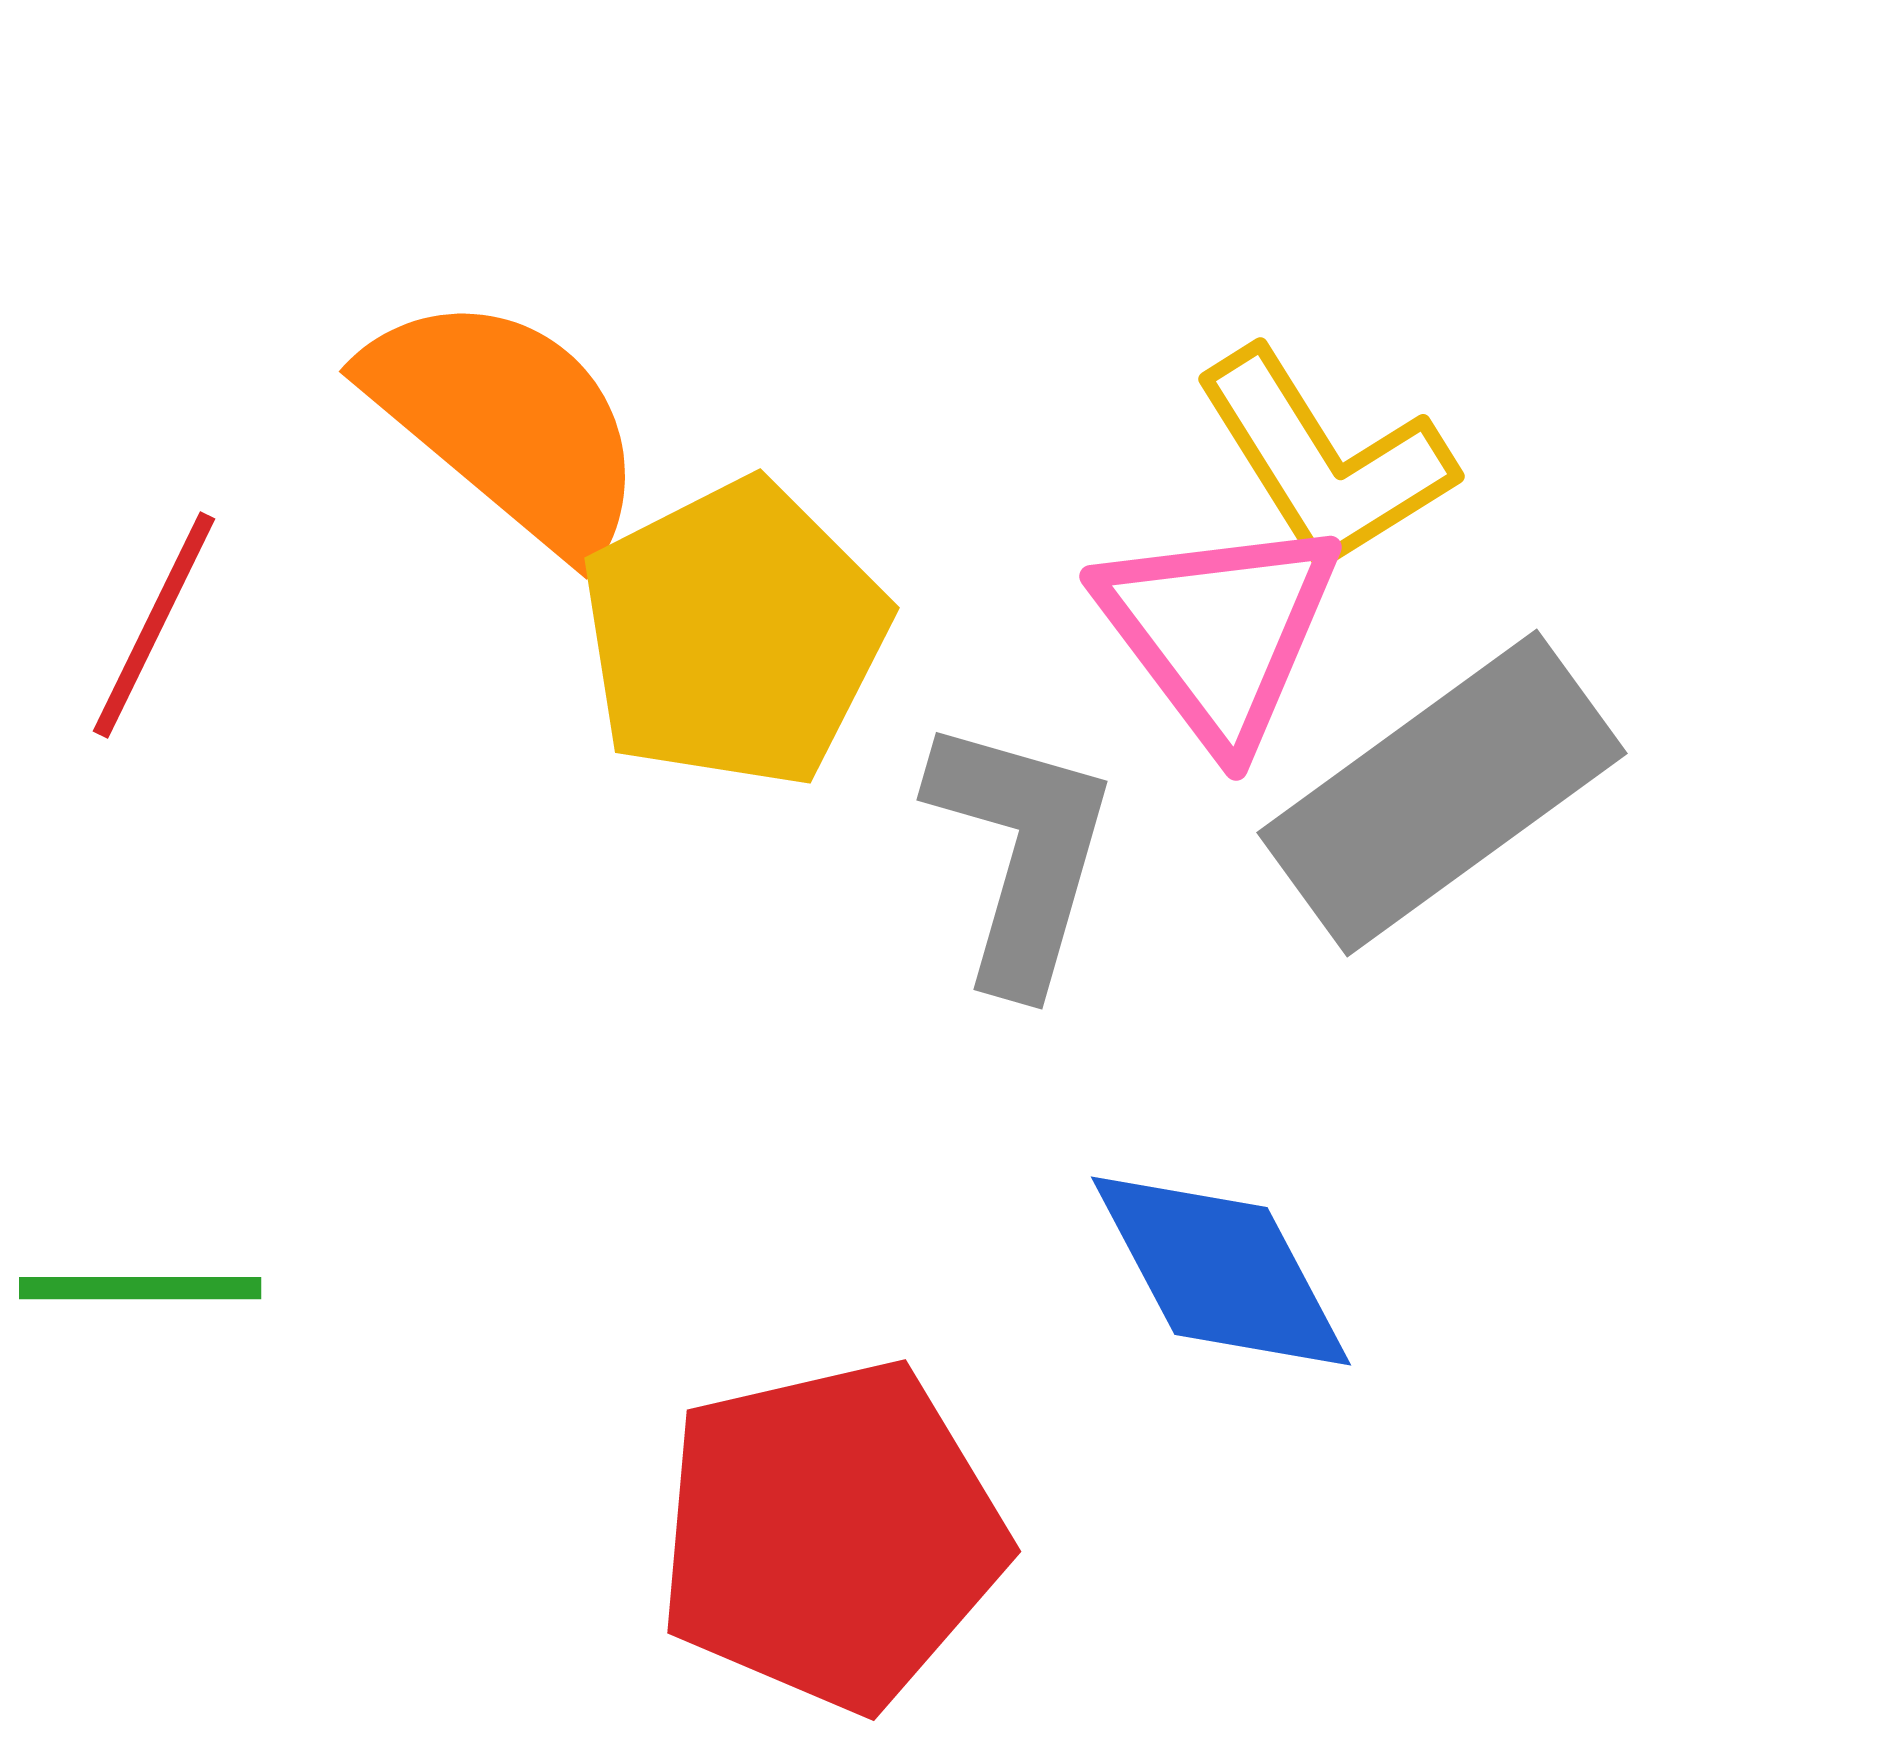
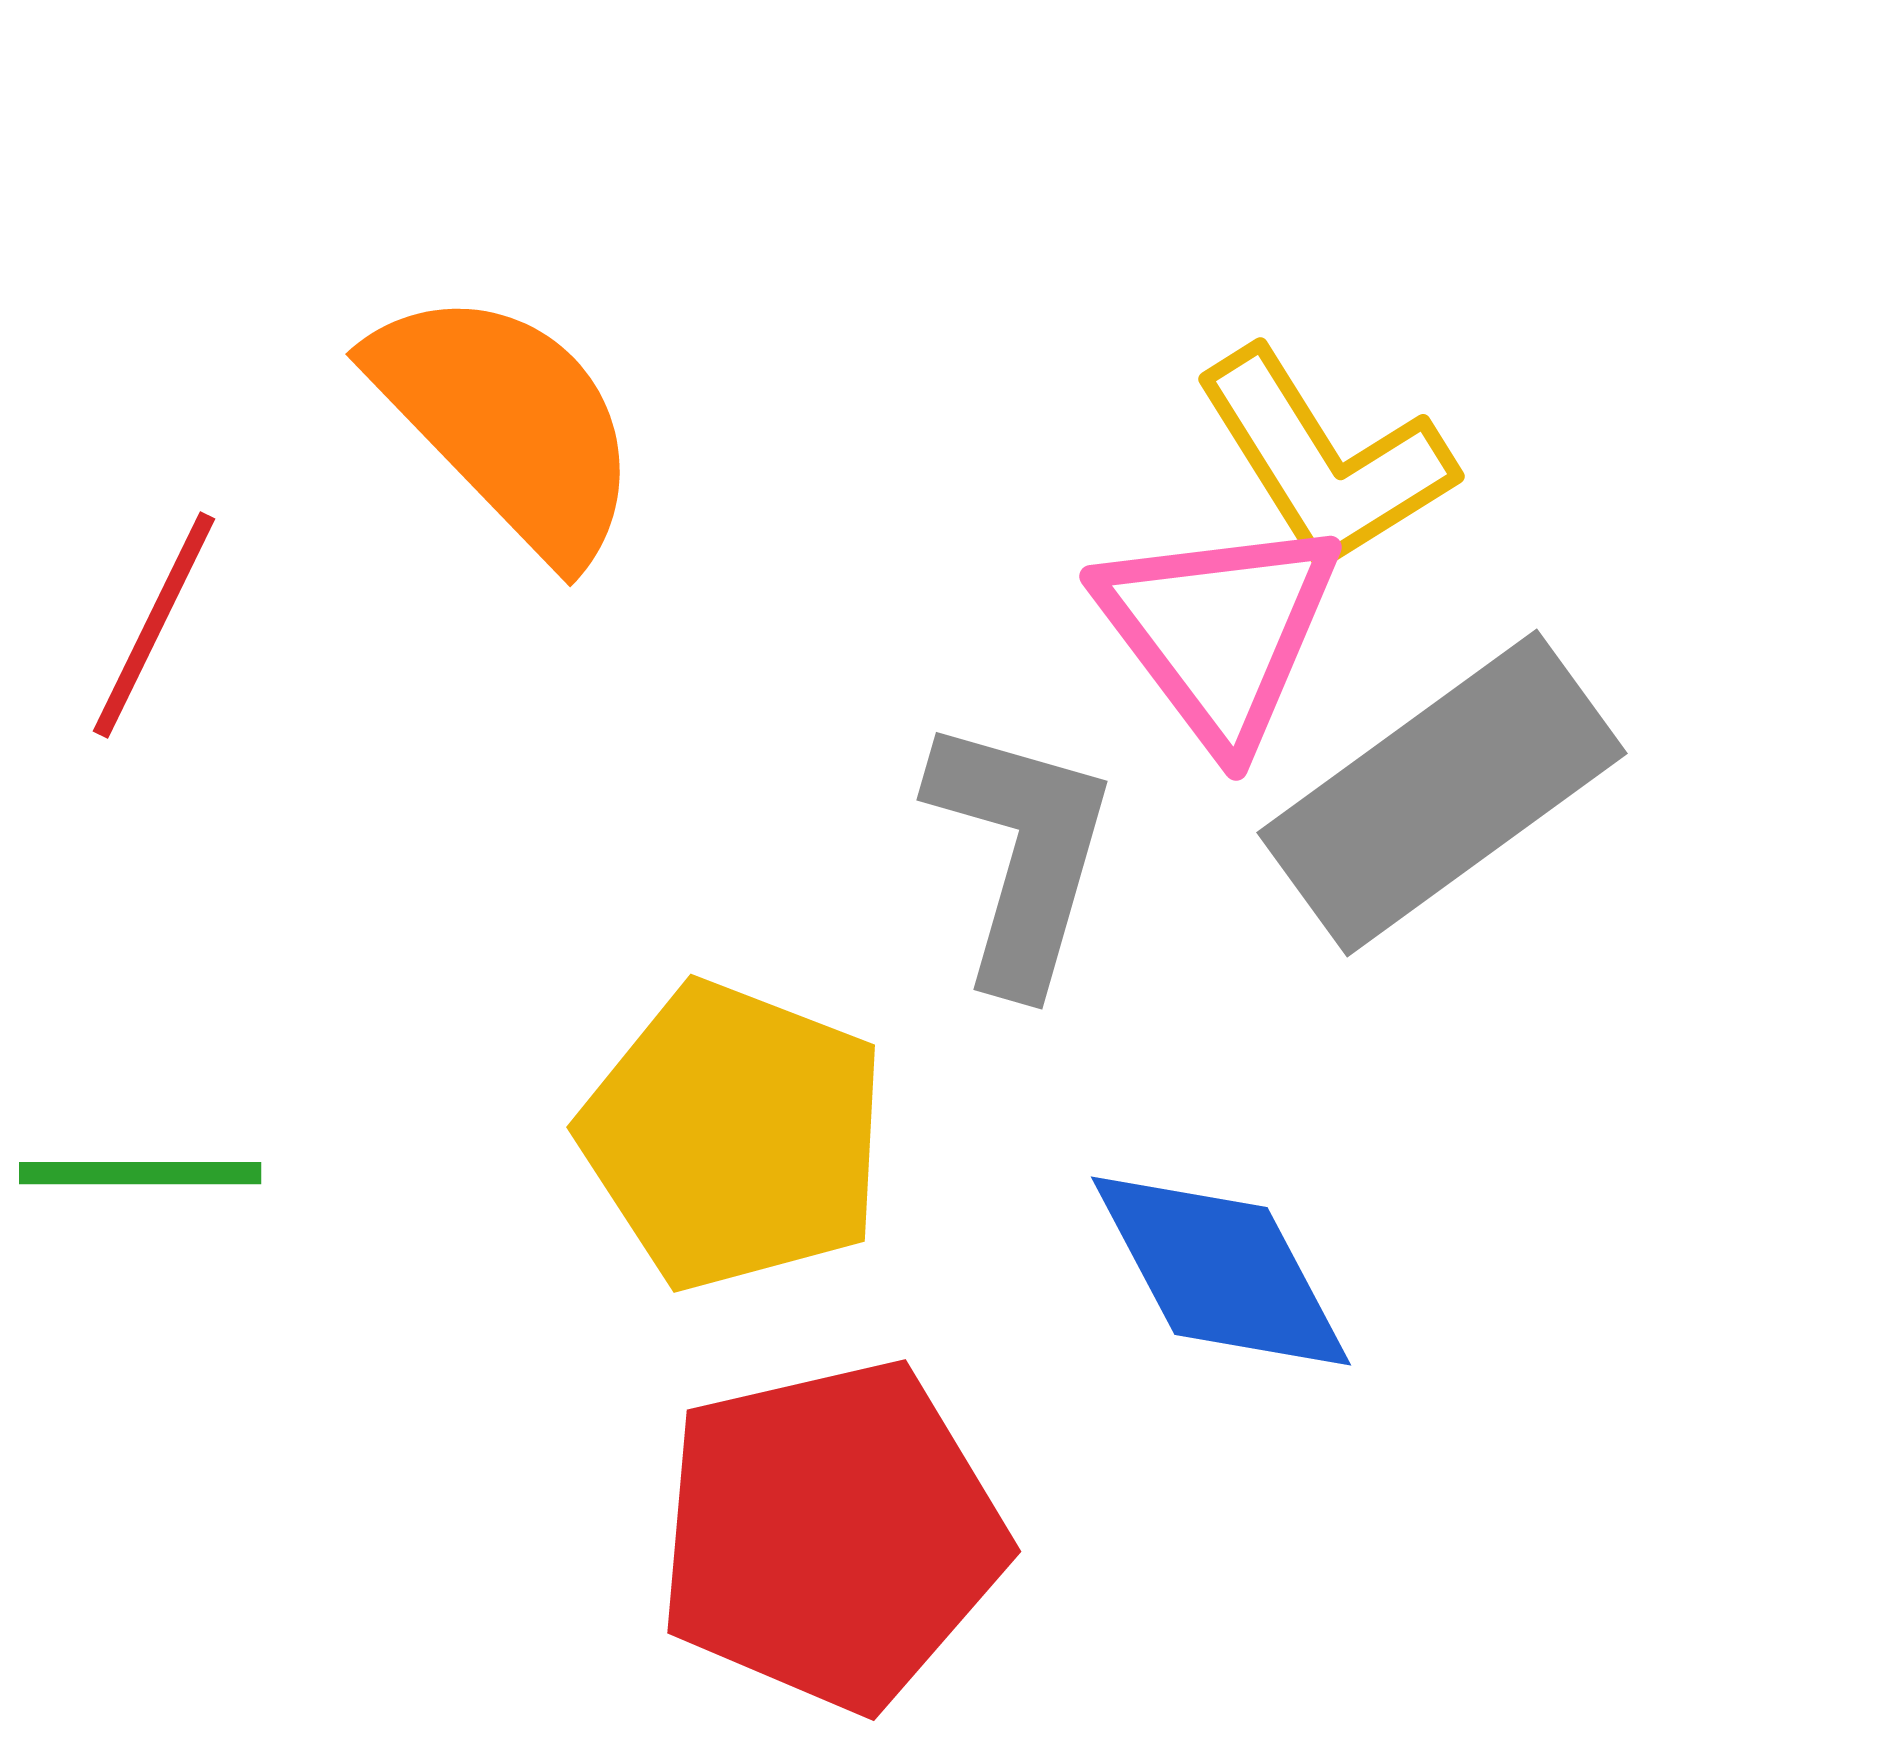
orange semicircle: rotated 6 degrees clockwise
yellow pentagon: moved 502 px down; rotated 24 degrees counterclockwise
green line: moved 115 px up
